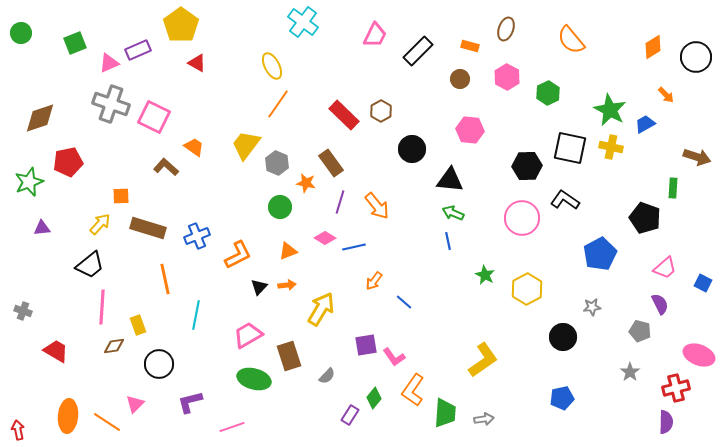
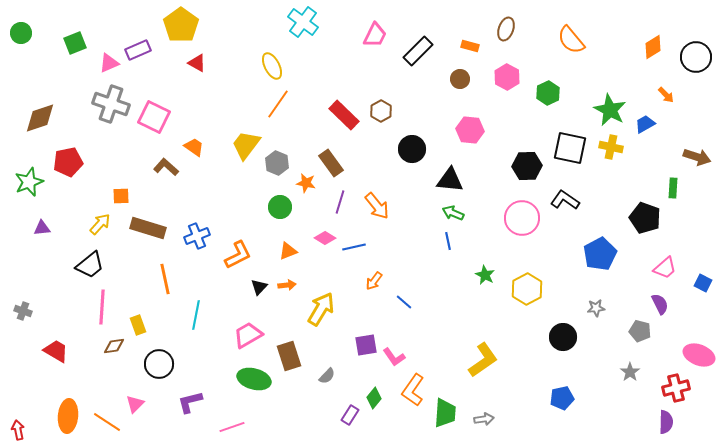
gray star at (592, 307): moved 4 px right, 1 px down
